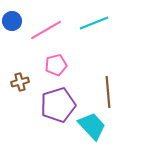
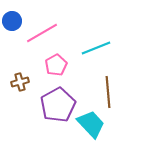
cyan line: moved 2 px right, 25 px down
pink line: moved 4 px left, 3 px down
pink pentagon: rotated 15 degrees counterclockwise
purple pentagon: rotated 12 degrees counterclockwise
cyan trapezoid: moved 1 px left, 2 px up
